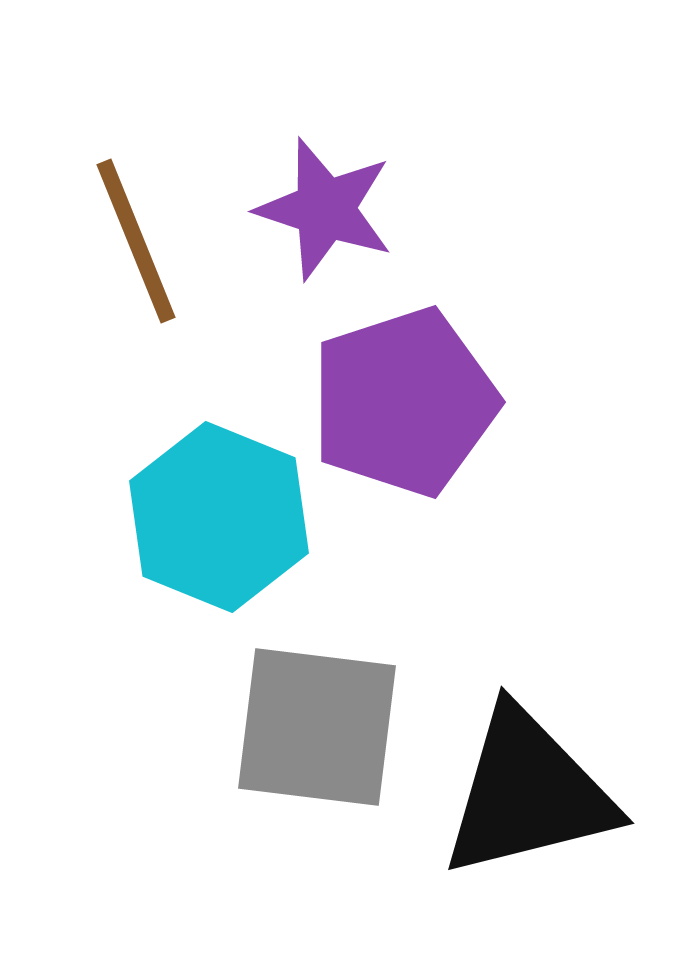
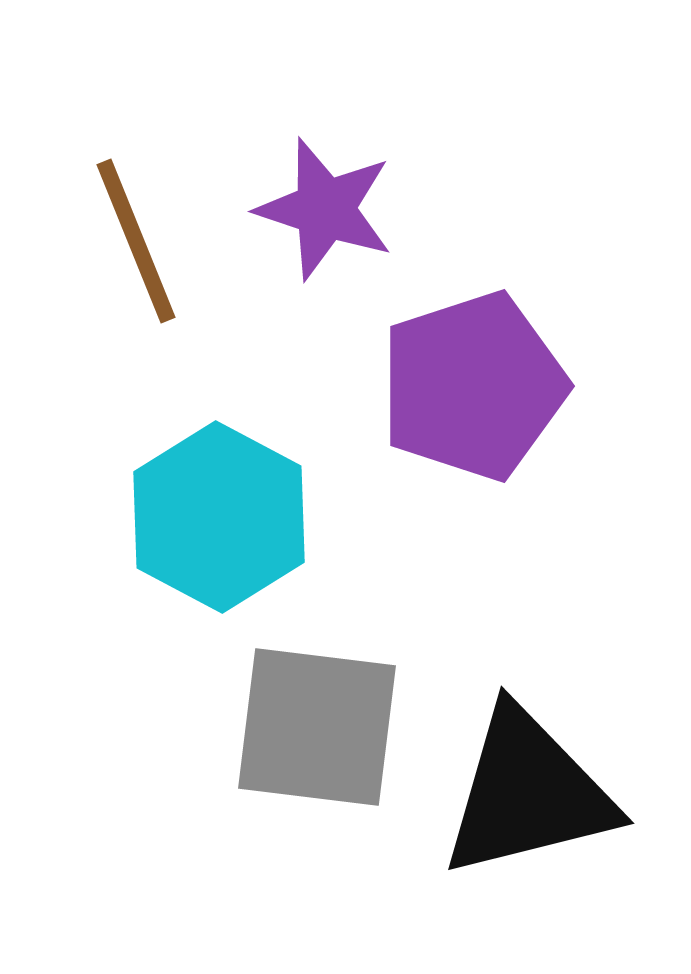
purple pentagon: moved 69 px right, 16 px up
cyan hexagon: rotated 6 degrees clockwise
